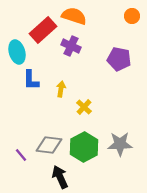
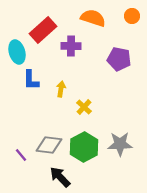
orange semicircle: moved 19 px right, 2 px down
purple cross: rotated 24 degrees counterclockwise
black arrow: rotated 20 degrees counterclockwise
